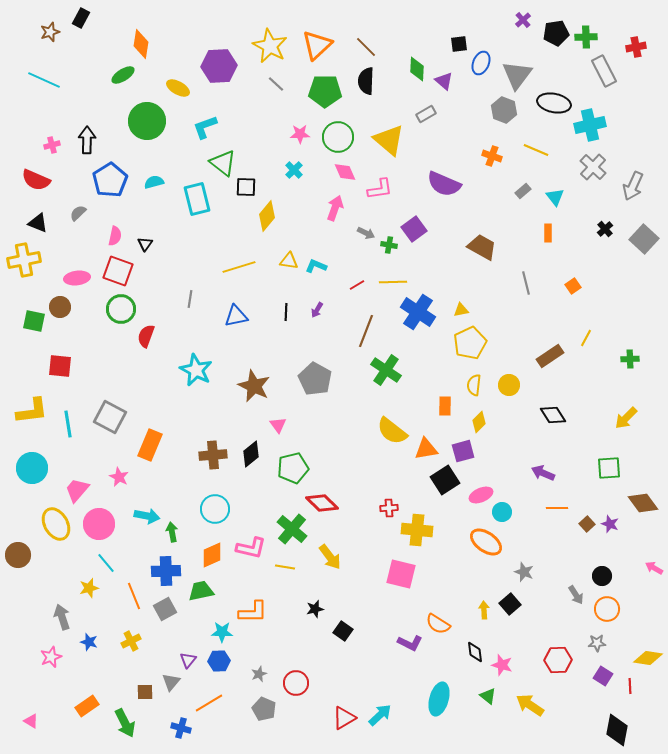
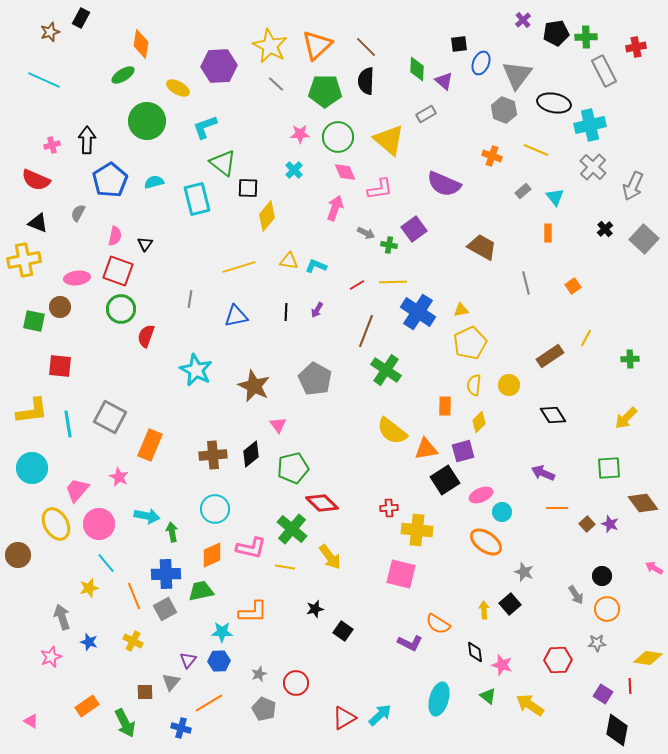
black square at (246, 187): moved 2 px right, 1 px down
gray semicircle at (78, 213): rotated 18 degrees counterclockwise
blue cross at (166, 571): moved 3 px down
yellow cross at (131, 641): moved 2 px right; rotated 36 degrees counterclockwise
purple square at (603, 676): moved 18 px down
